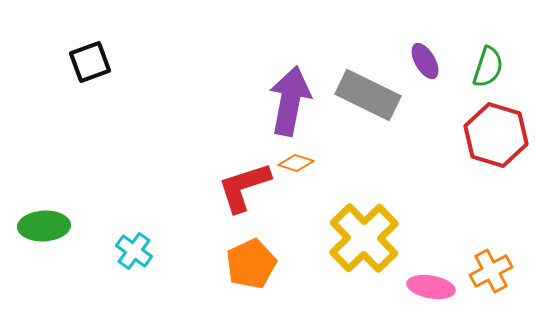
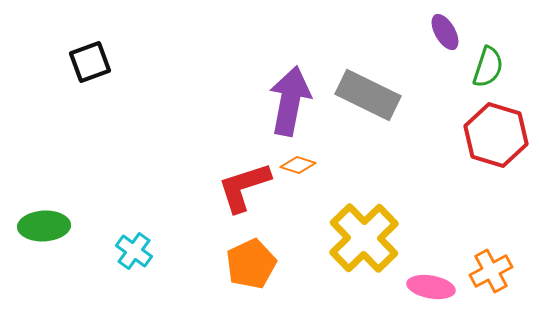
purple ellipse: moved 20 px right, 29 px up
orange diamond: moved 2 px right, 2 px down
